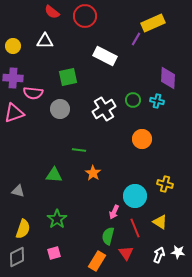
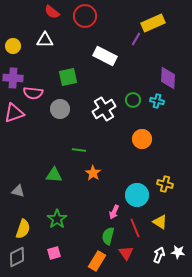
white triangle: moved 1 px up
cyan circle: moved 2 px right, 1 px up
